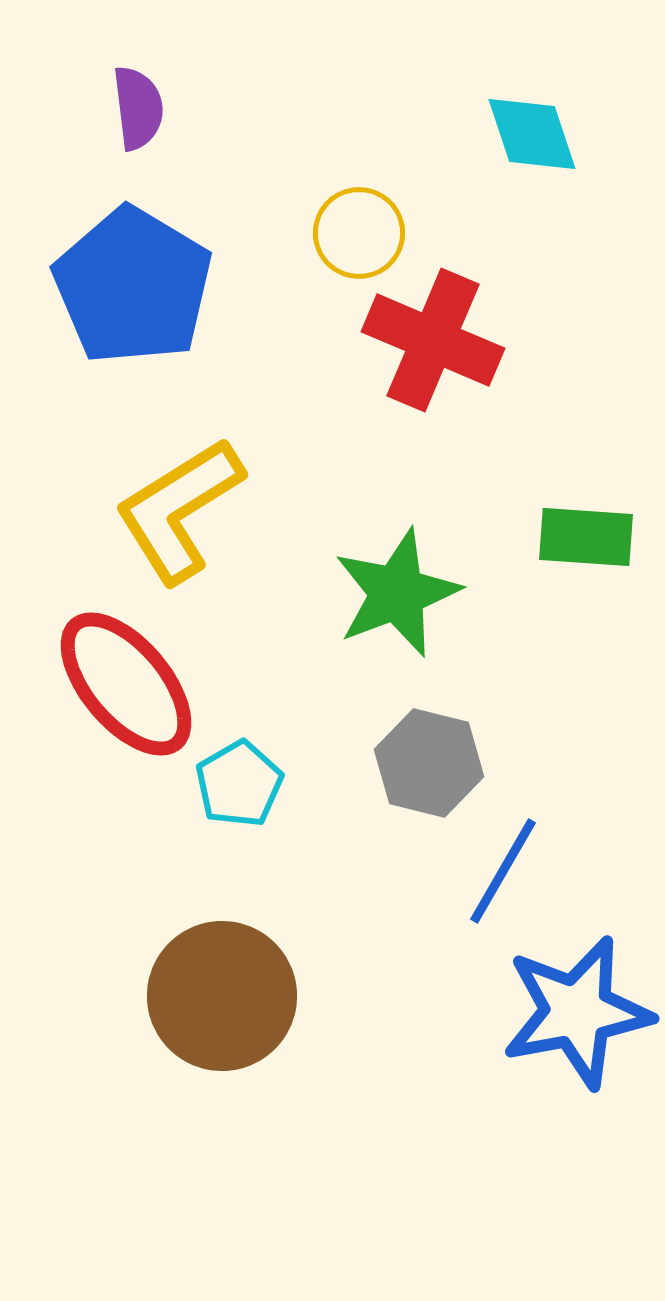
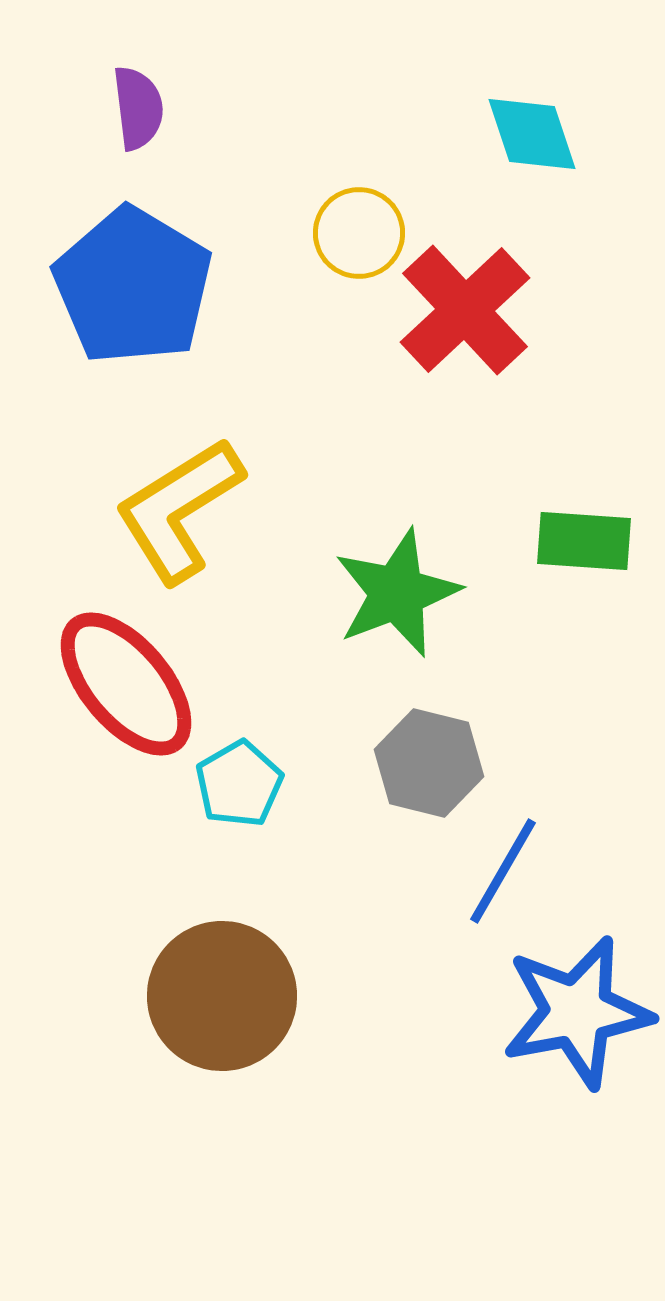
red cross: moved 32 px right, 30 px up; rotated 24 degrees clockwise
green rectangle: moved 2 px left, 4 px down
